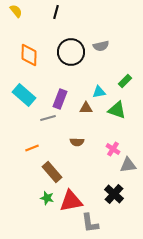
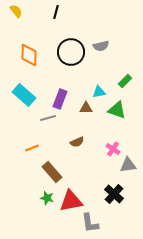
brown semicircle: rotated 24 degrees counterclockwise
